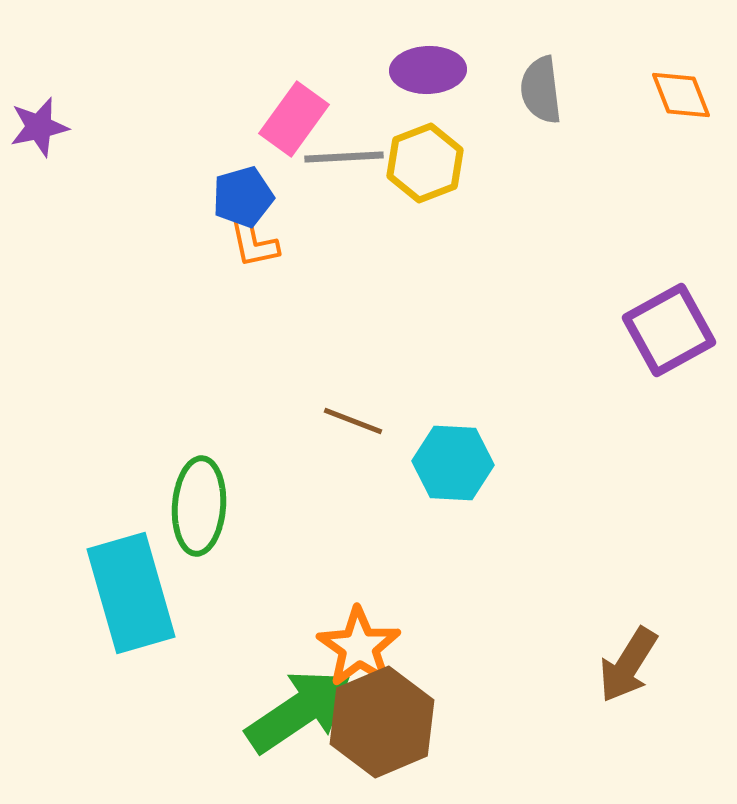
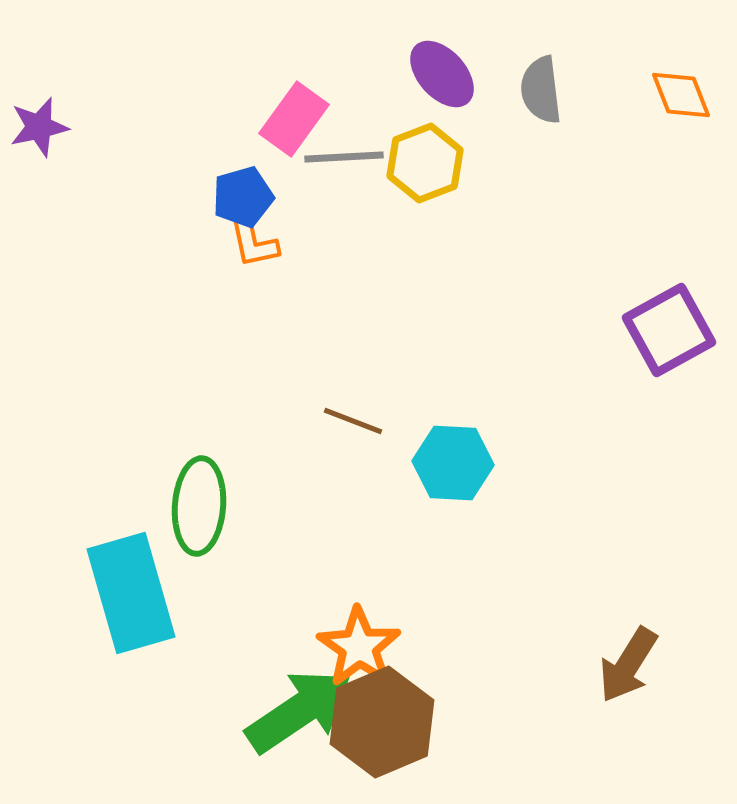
purple ellipse: moved 14 px right, 4 px down; rotated 50 degrees clockwise
